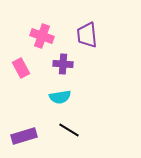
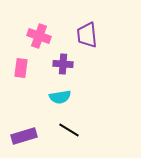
pink cross: moved 3 px left
pink rectangle: rotated 36 degrees clockwise
